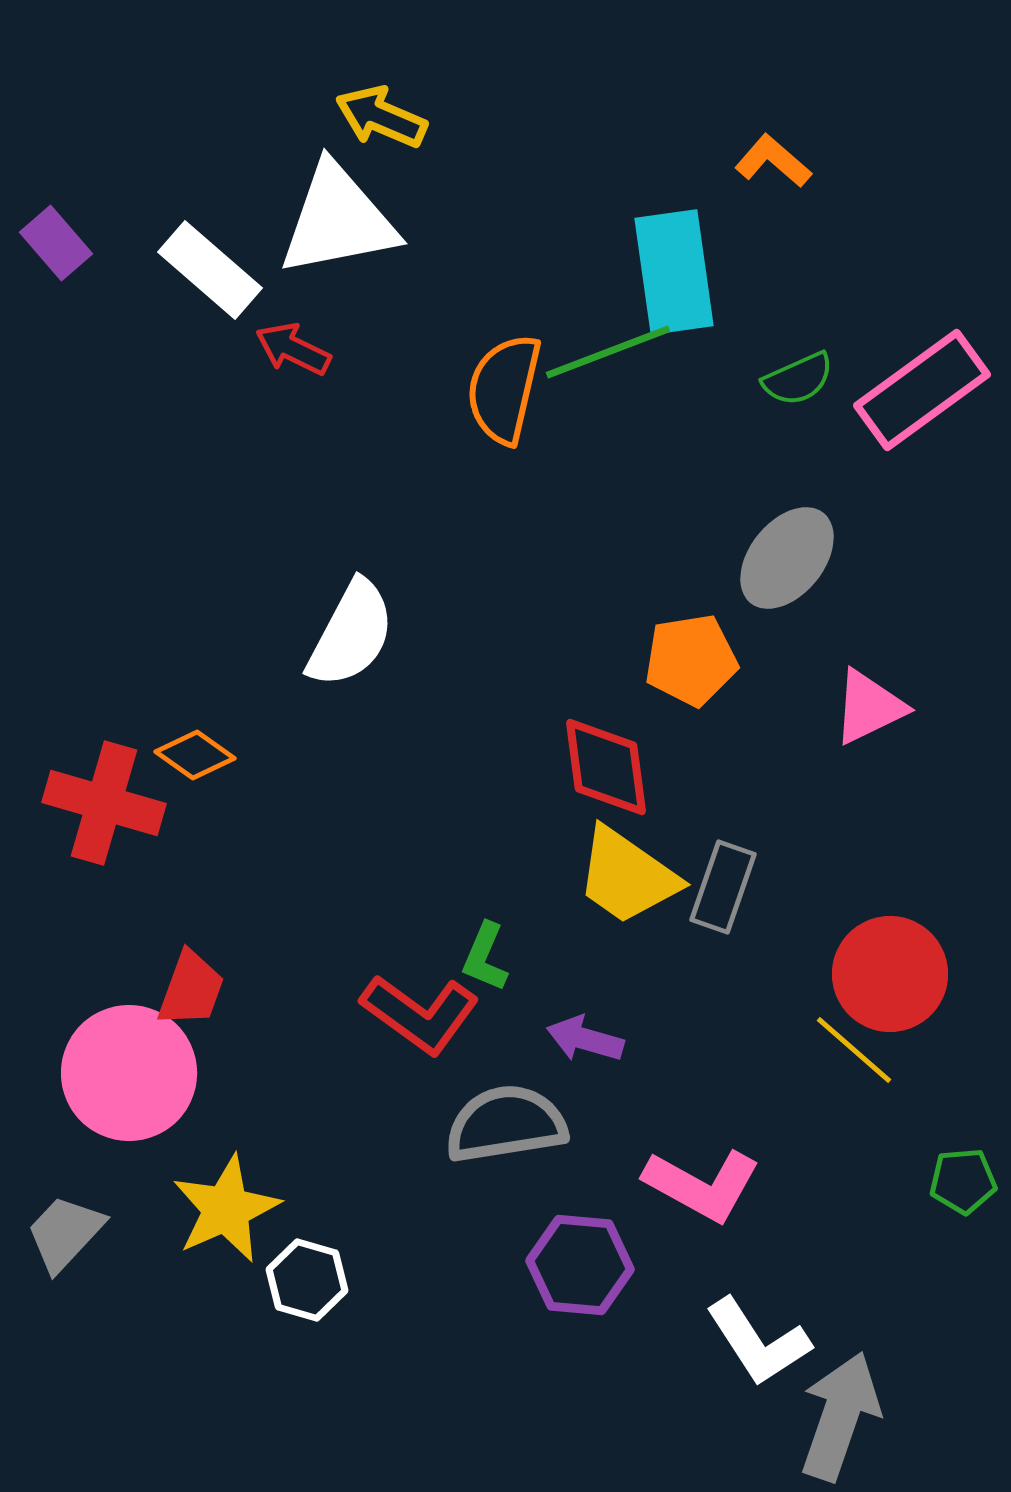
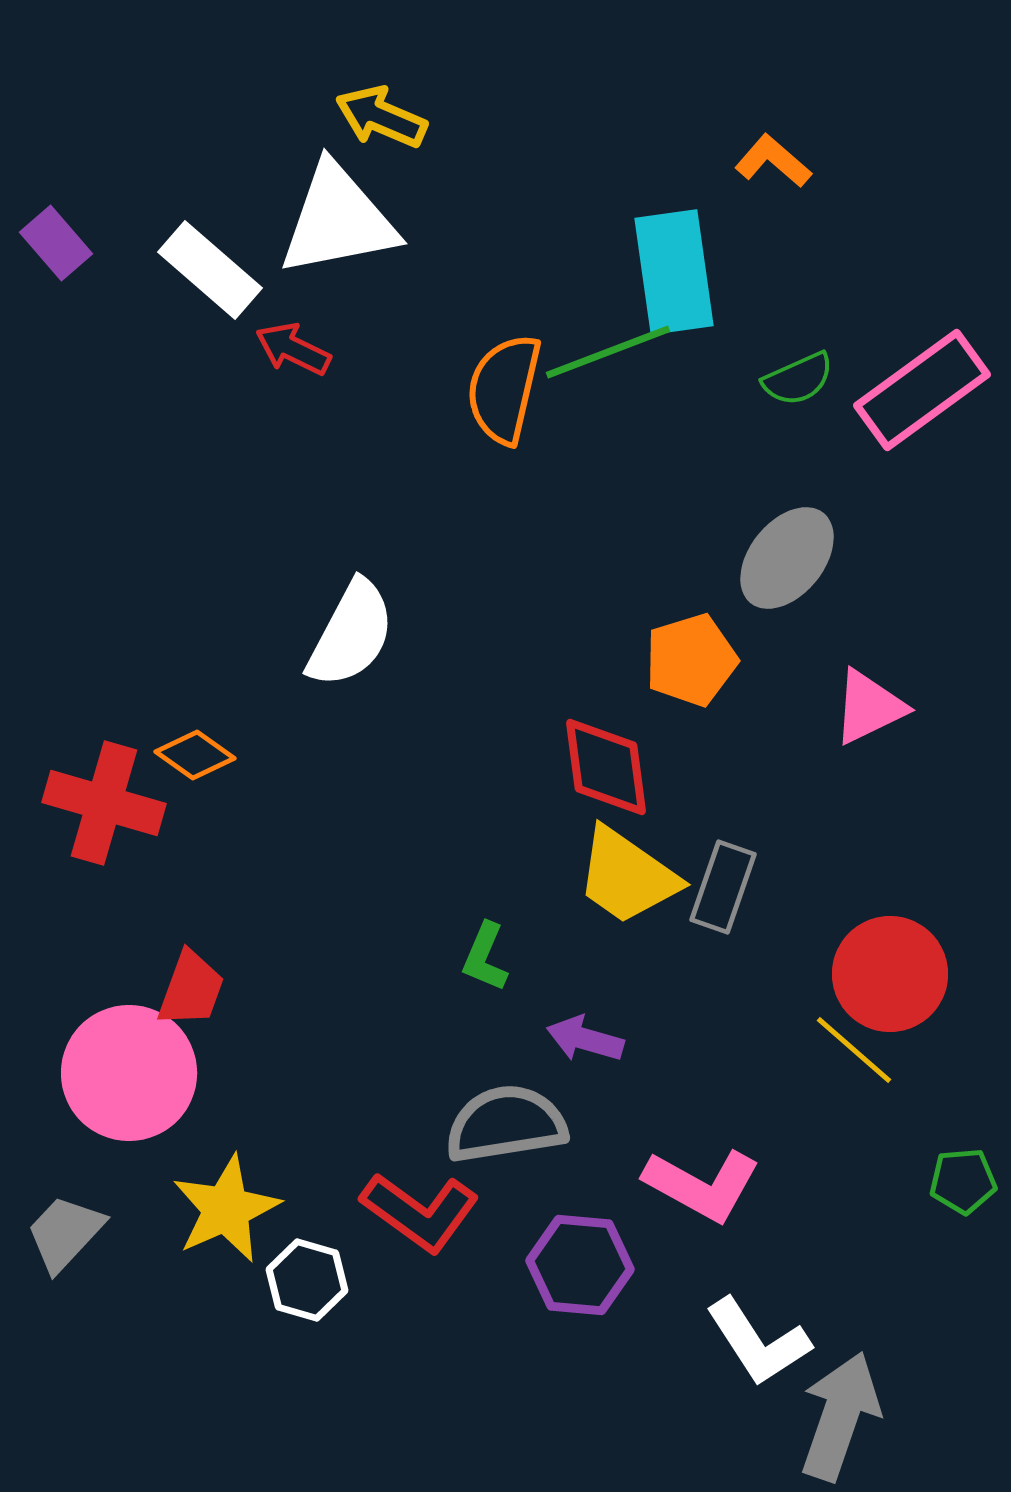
orange pentagon: rotated 8 degrees counterclockwise
red L-shape: moved 198 px down
